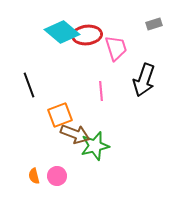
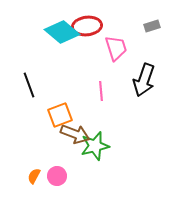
gray rectangle: moved 2 px left, 2 px down
red ellipse: moved 9 px up
orange semicircle: rotated 42 degrees clockwise
